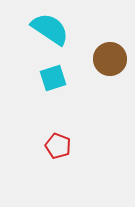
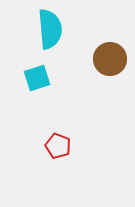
cyan semicircle: rotated 51 degrees clockwise
cyan square: moved 16 px left
